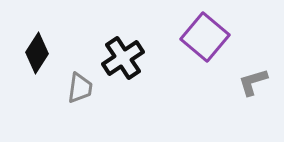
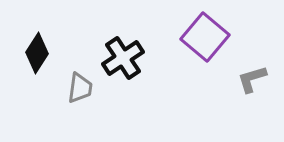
gray L-shape: moved 1 px left, 3 px up
